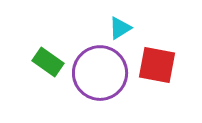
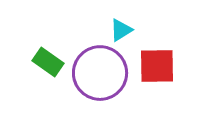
cyan triangle: moved 1 px right, 2 px down
red square: moved 1 px down; rotated 12 degrees counterclockwise
